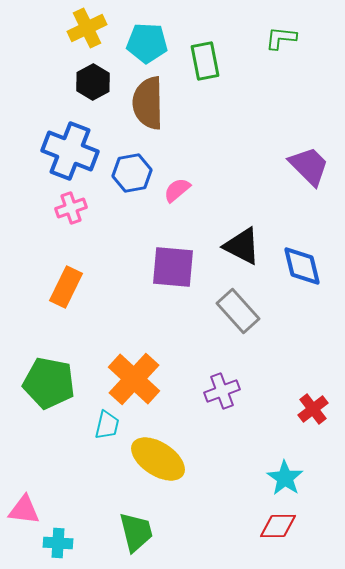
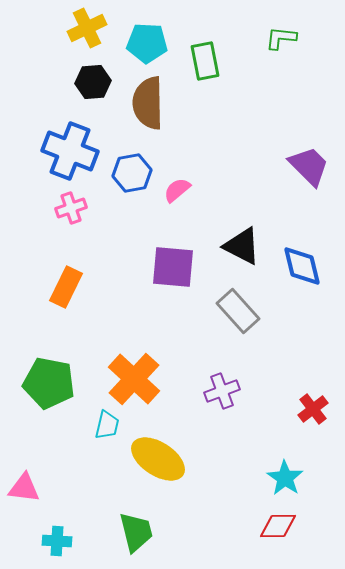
black hexagon: rotated 24 degrees clockwise
pink triangle: moved 22 px up
cyan cross: moved 1 px left, 2 px up
